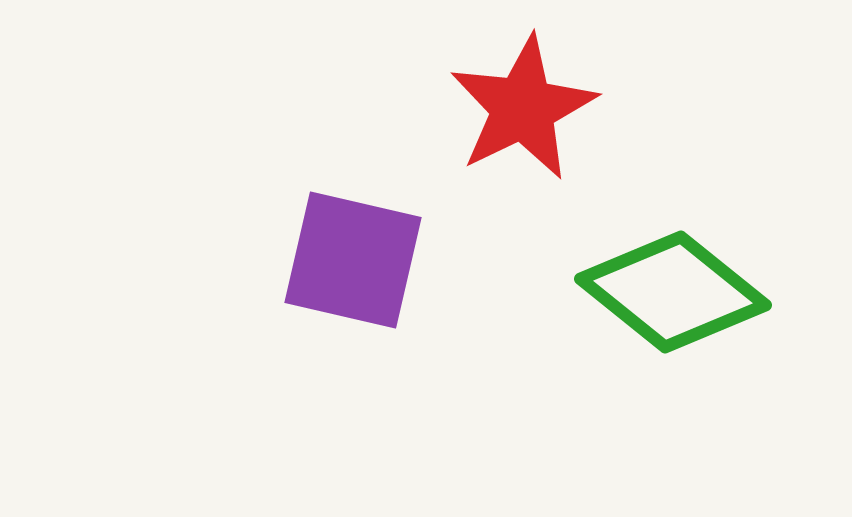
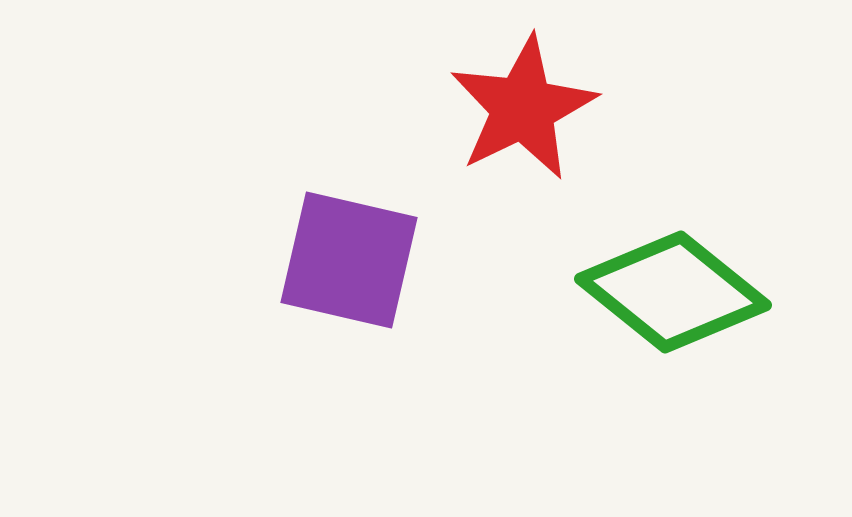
purple square: moved 4 px left
